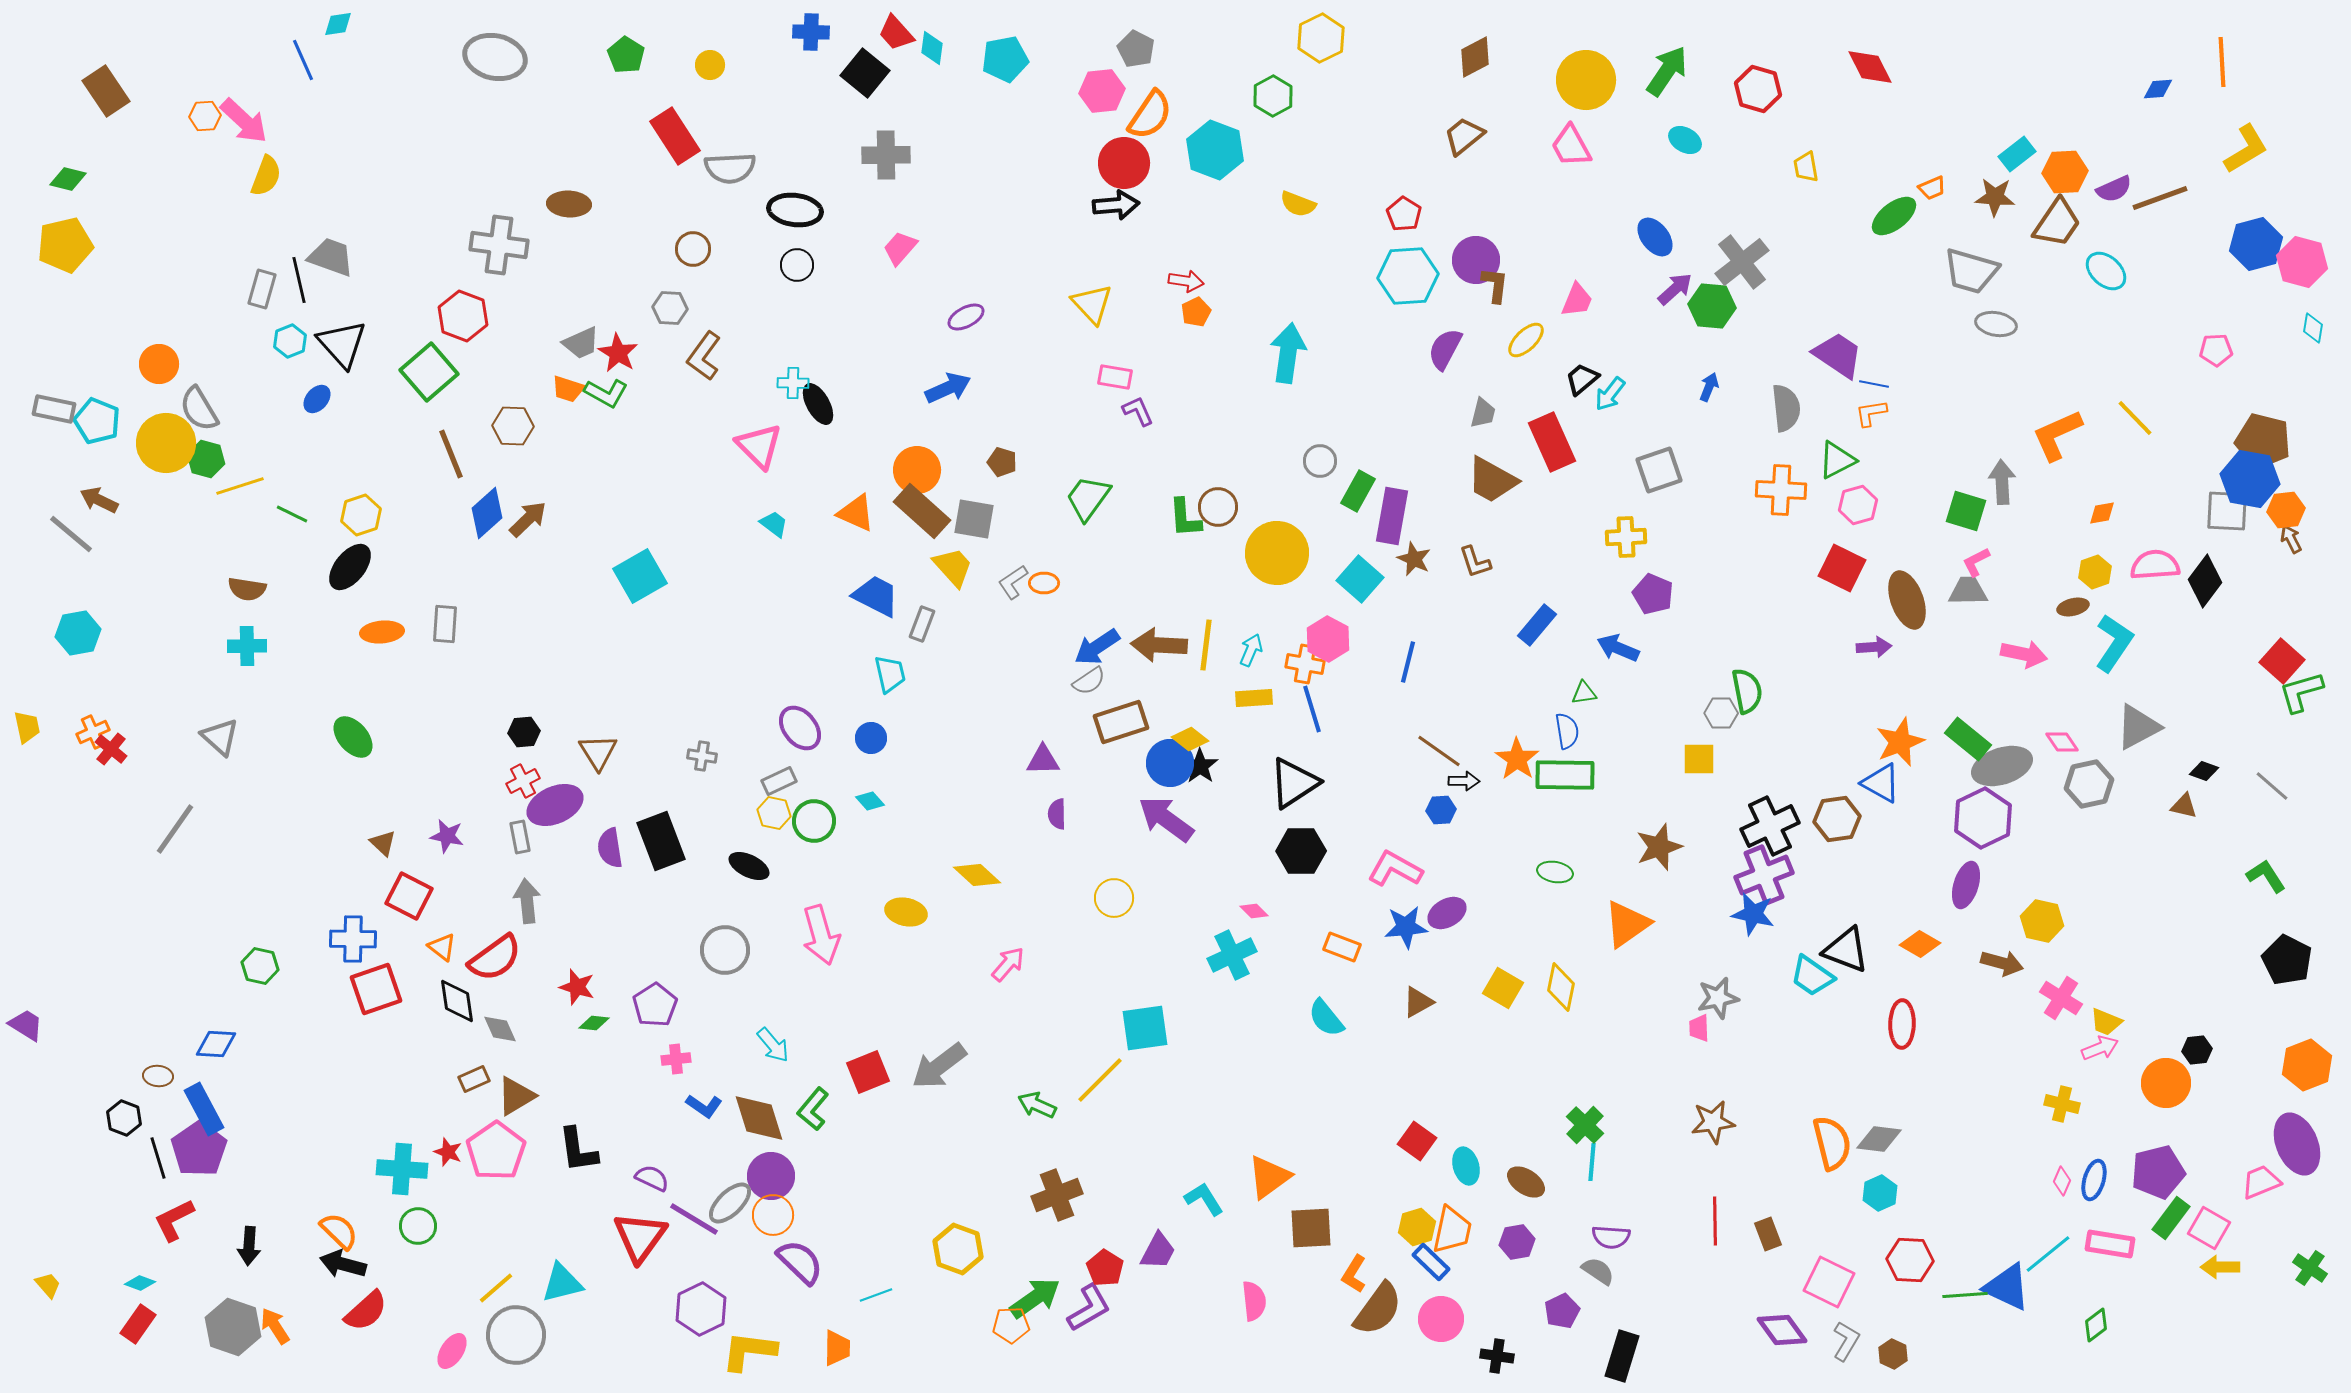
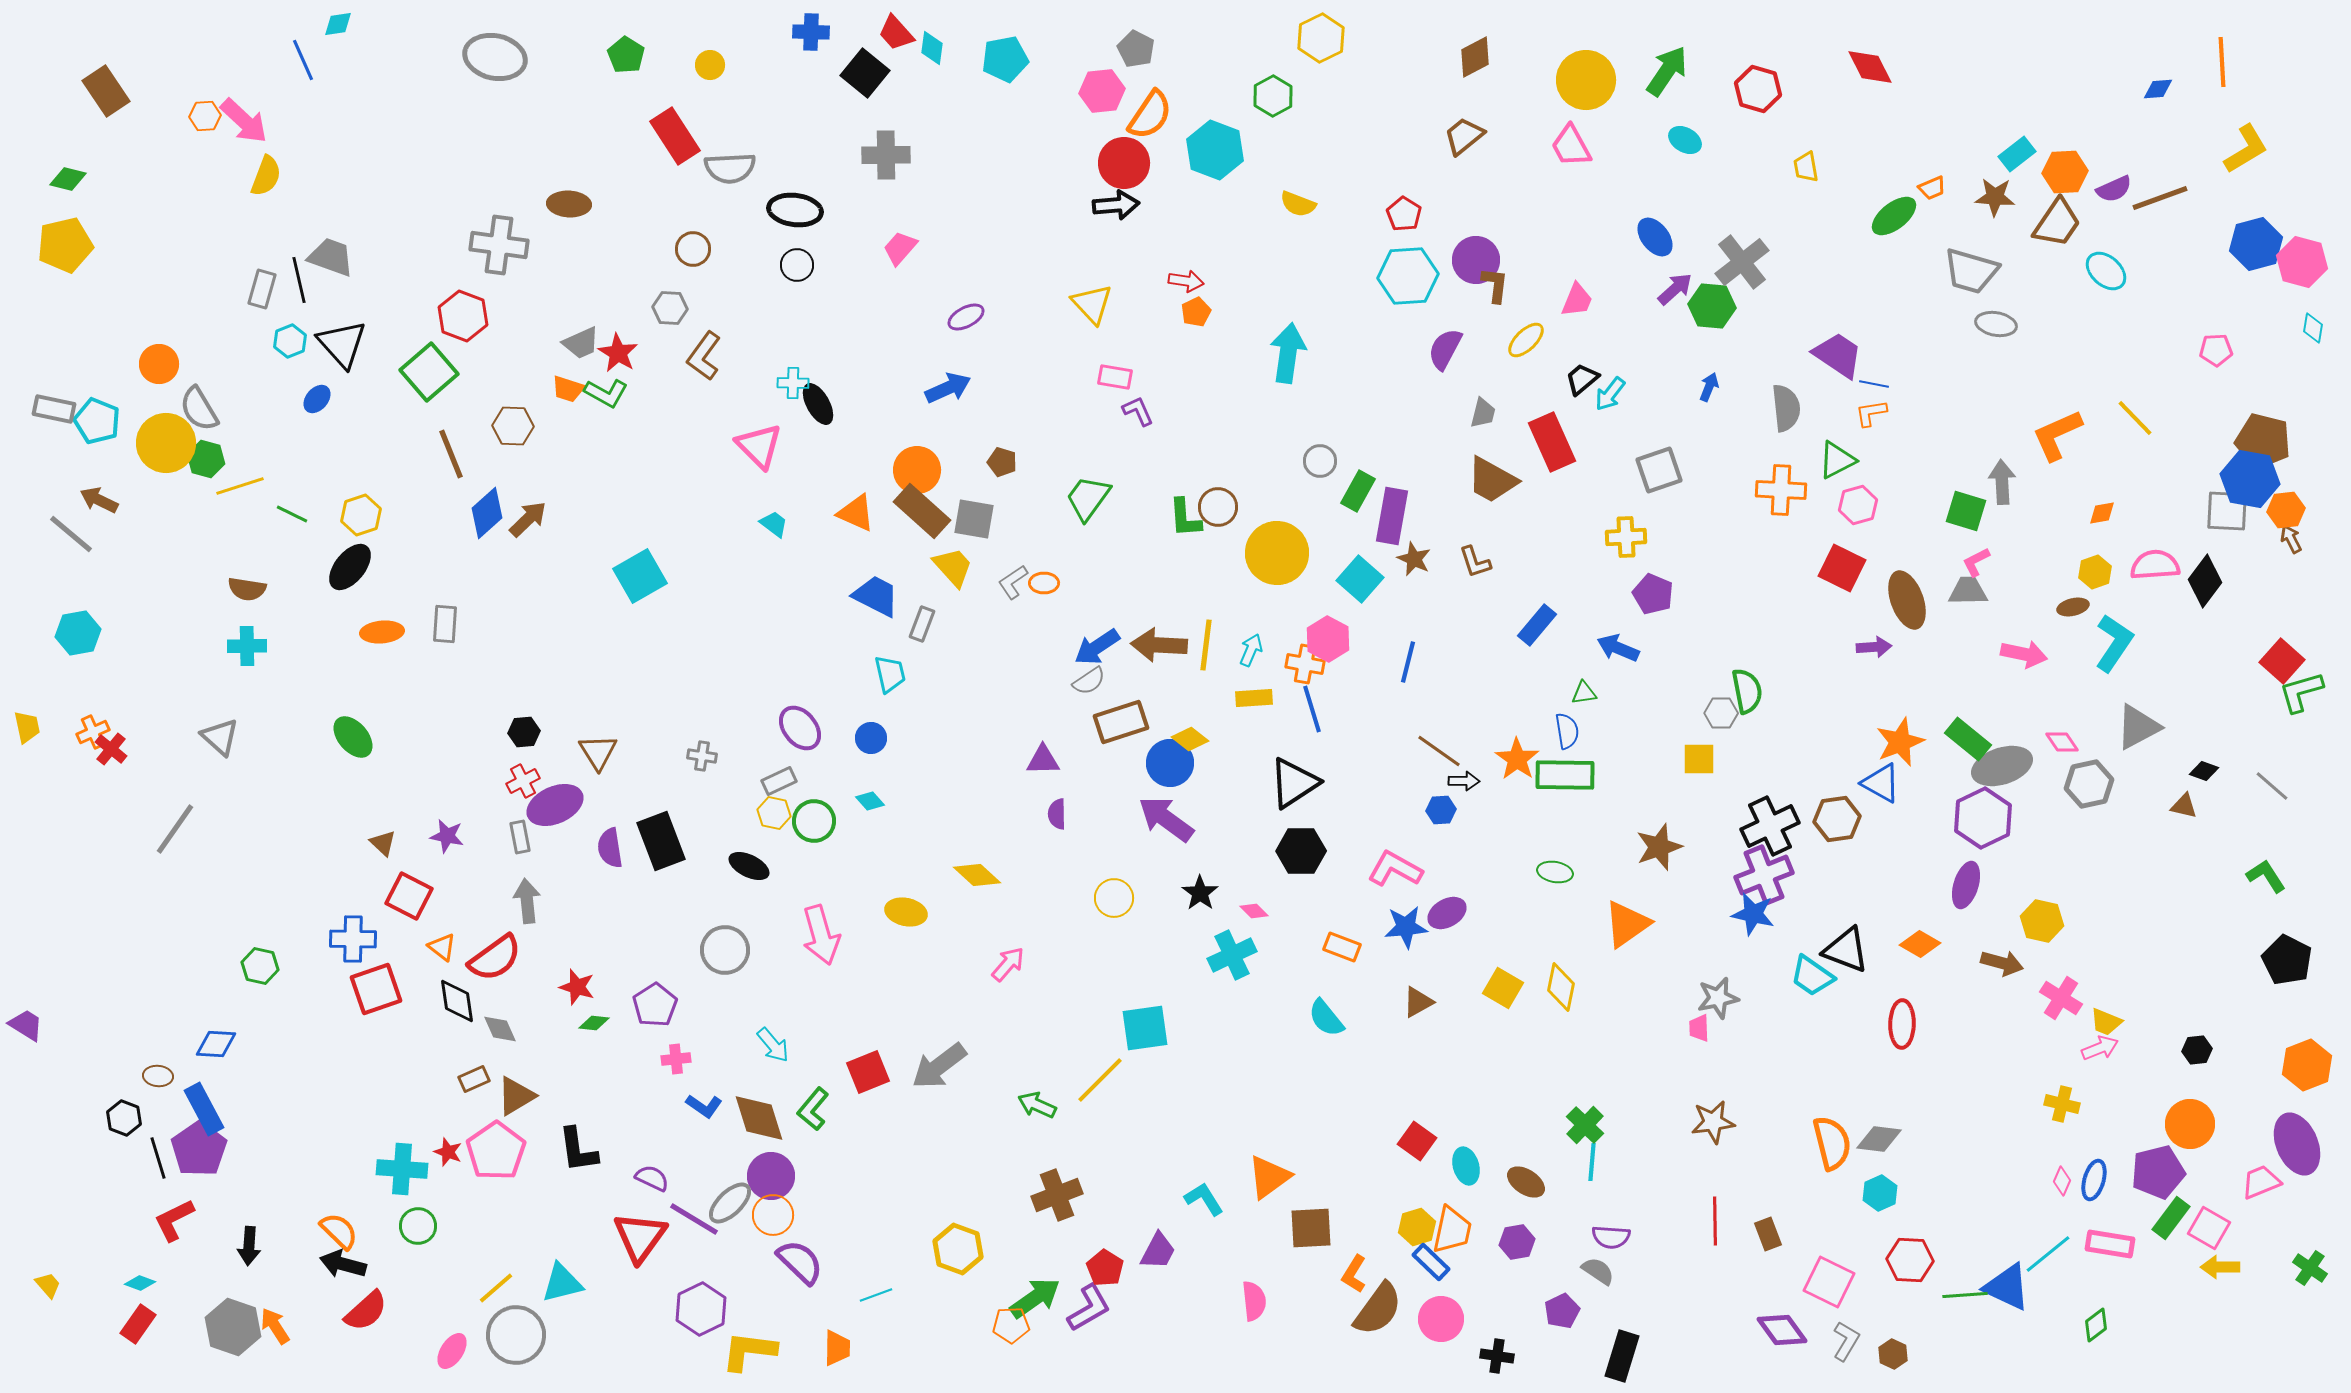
black star at (1200, 766): moved 127 px down
orange circle at (2166, 1083): moved 24 px right, 41 px down
